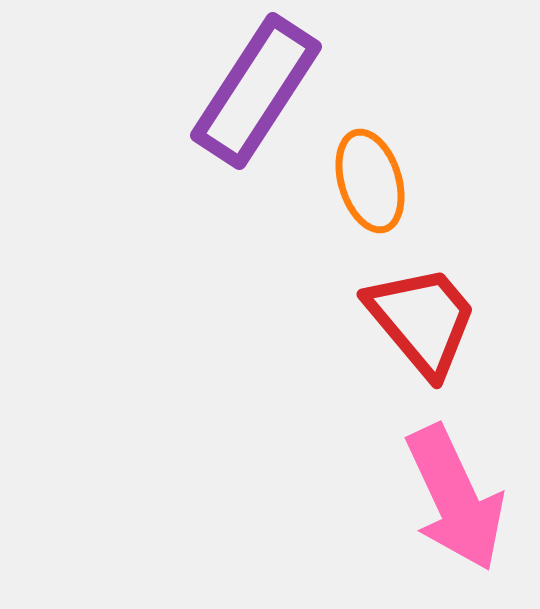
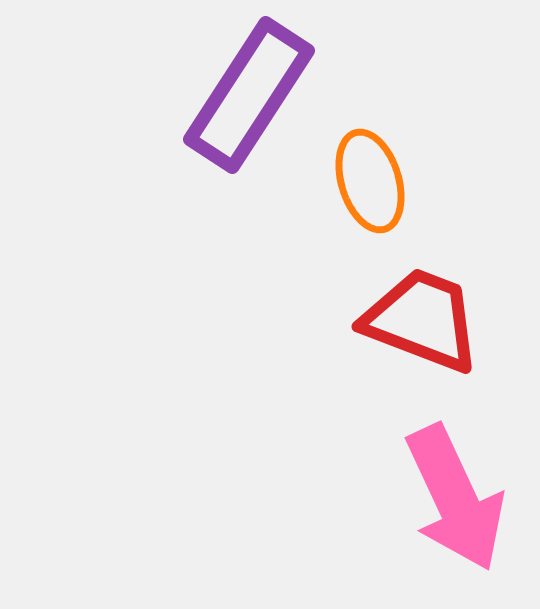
purple rectangle: moved 7 px left, 4 px down
red trapezoid: rotated 29 degrees counterclockwise
